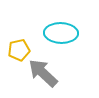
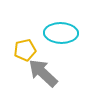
yellow pentagon: moved 6 px right
